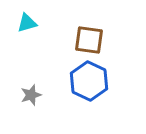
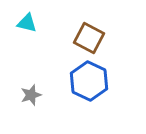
cyan triangle: rotated 30 degrees clockwise
brown square: moved 2 px up; rotated 20 degrees clockwise
